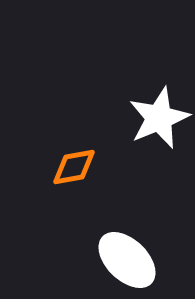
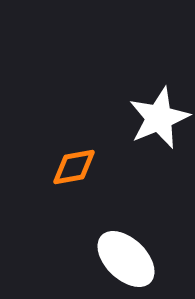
white ellipse: moved 1 px left, 1 px up
